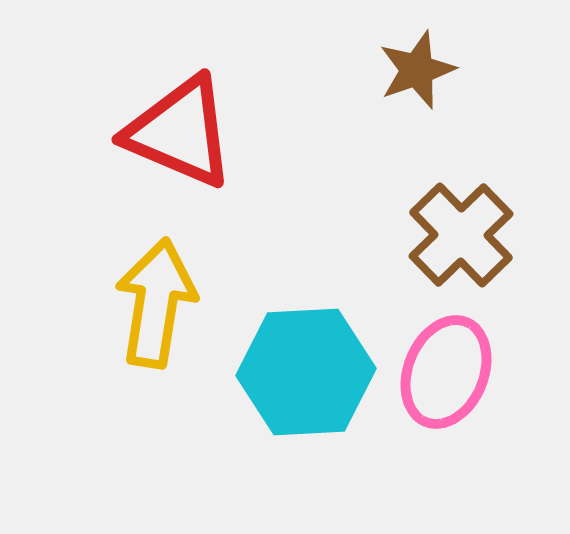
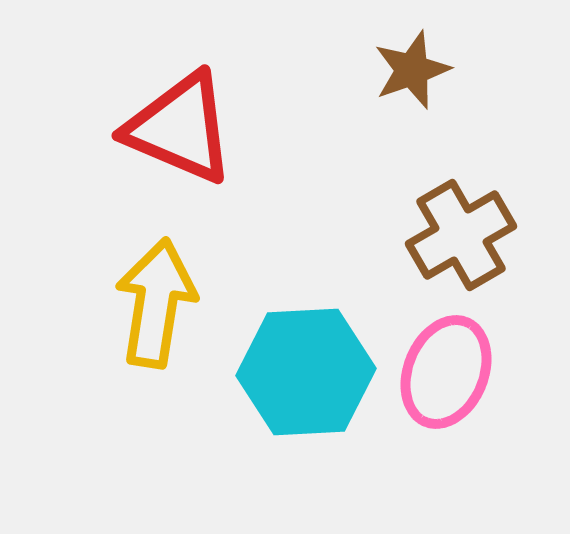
brown star: moved 5 px left
red triangle: moved 4 px up
brown cross: rotated 14 degrees clockwise
